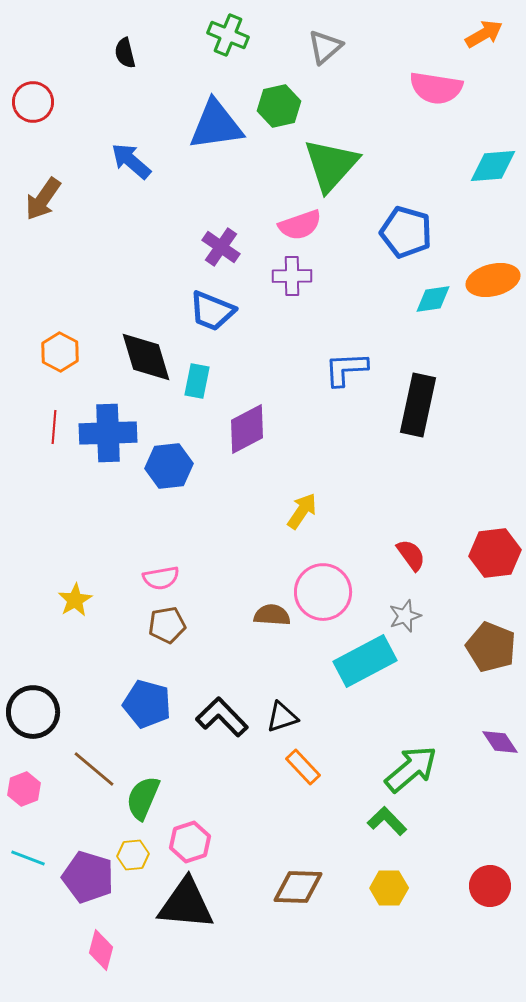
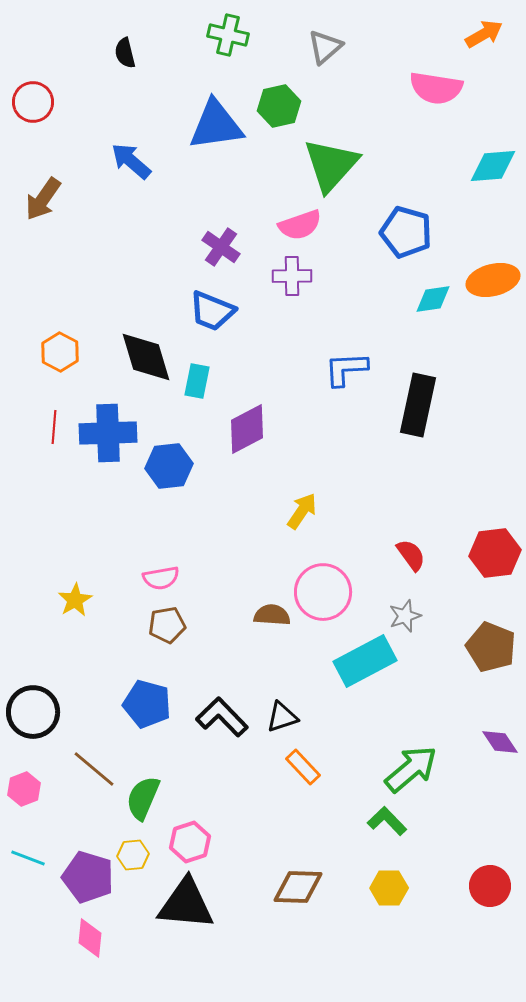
green cross at (228, 35): rotated 9 degrees counterclockwise
pink diamond at (101, 950): moved 11 px left, 12 px up; rotated 9 degrees counterclockwise
